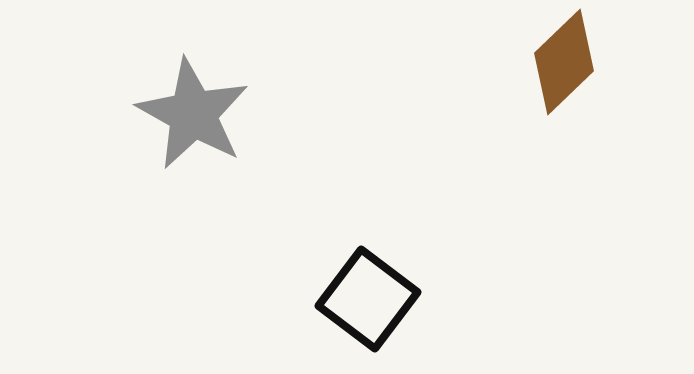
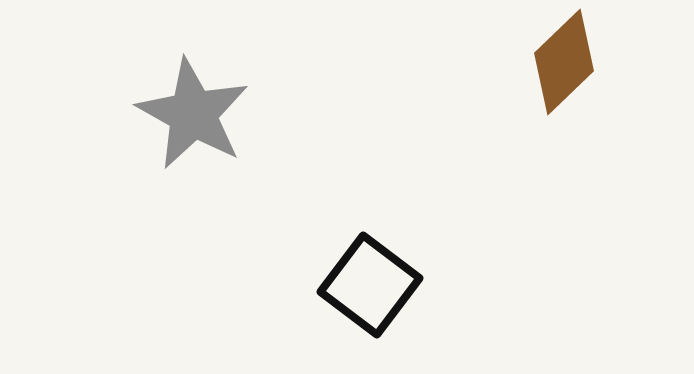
black square: moved 2 px right, 14 px up
